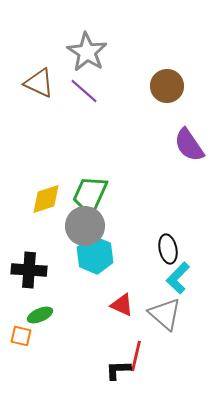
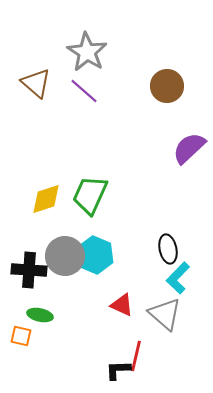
brown triangle: moved 3 px left; rotated 16 degrees clockwise
purple semicircle: moved 3 px down; rotated 81 degrees clockwise
gray circle: moved 20 px left, 30 px down
green ellipse: rotated 35 degrees clockwise
